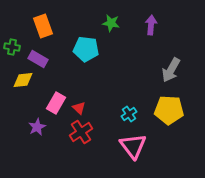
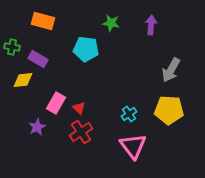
orange rectangle: moved 5 px up; rotated 55 degrees counterclockwise
